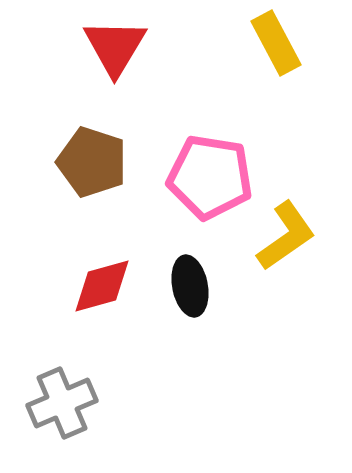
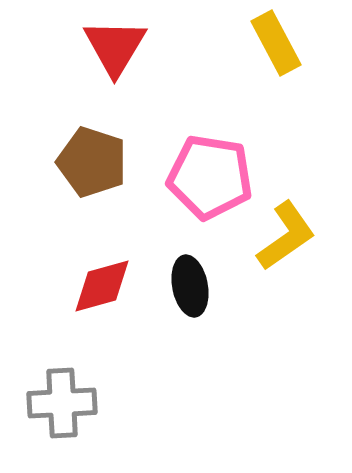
gray cross: rotated 20 degrees clockwise
